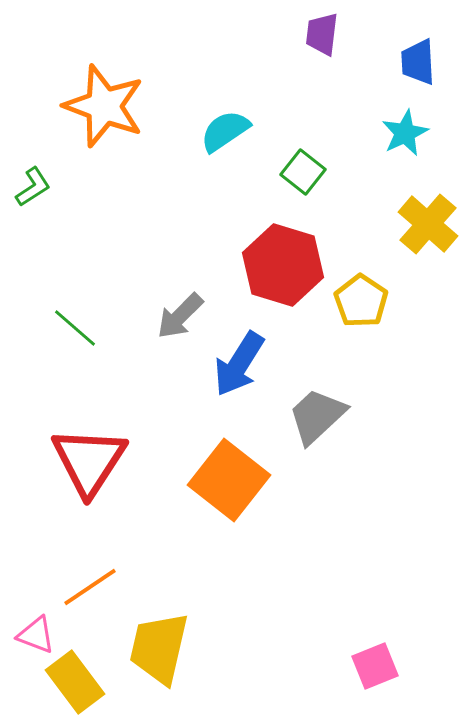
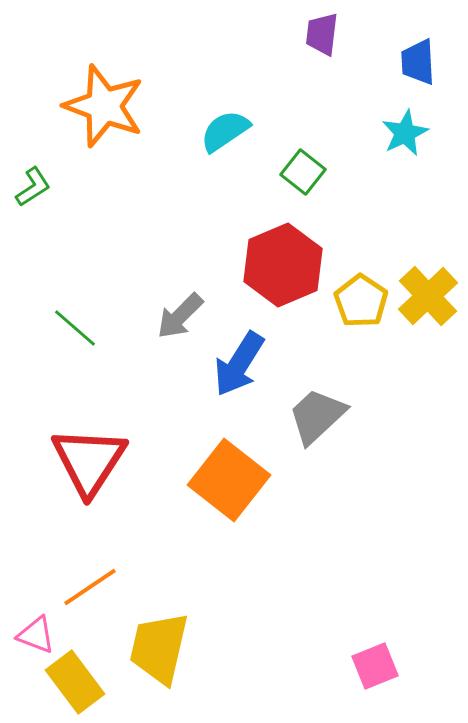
yellow cross: moved 72 px down; rotated 6 degrees clockwise
red hexagon: rotated 20 degrees clockwise
